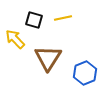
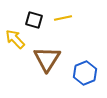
brown triangle: moved 1 px left, 1 px down
